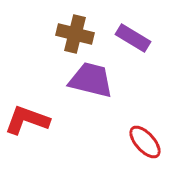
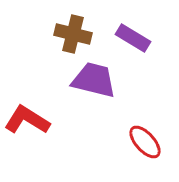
brown cross: moved 2 px left
purple trapezoid: moved 3 px right
red L-shape: rotated 12 degrees clockwise
